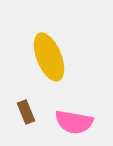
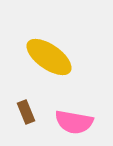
yellow ellipse: rotated 33 degrees counterclockwise
